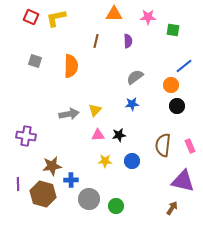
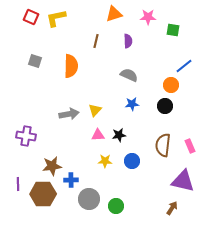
orange triangle: rotated 18 degrees counterclockwise
gray semicircle: moved 6 px left, 2 px up; rotated 60 degrees clockwise
black circle: moved 12 px left
brown hexagon: rotated 15 degrees counterclockwise
